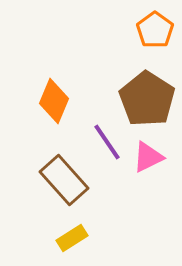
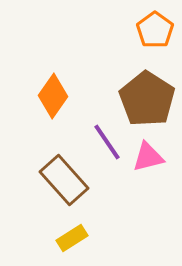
orange diamond: moved 1 px left, 5 px up; rotated 12 degrees clockwise
pink triangle: rotated 12 degrees clockwise
